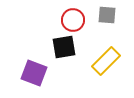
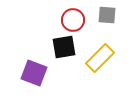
yellow rectangle: moved 6 px left, 3 px up
